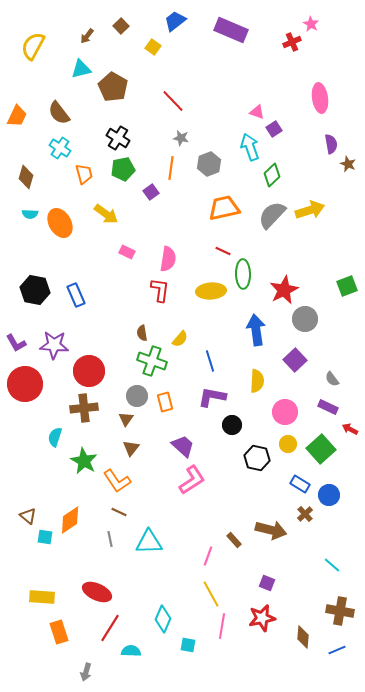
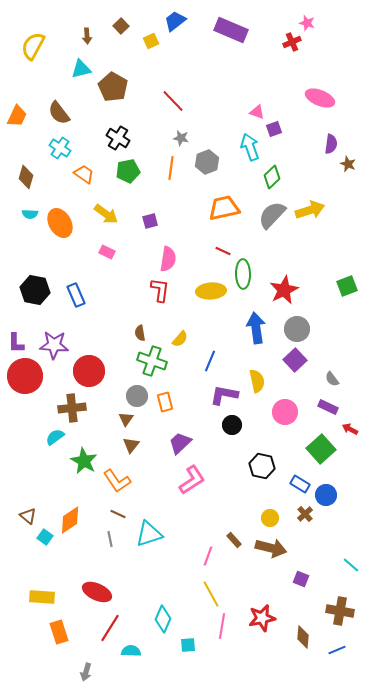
pink star at (311, 24): moved 4 px left, 1 px up; rotated 14 degrees counterclockwise
brown arrow at (87, 36): rotated 42 degrees counterclockwise
yellow square at (153, 47): moved 2 px left, 6 px up; rotated 28 degrees clockwise
pink ellipse at (320, 98): rotated 60 degrees counterclockwise
purple square at (274, 129): rotated 14 degrees clockwise
purple semicircle at (331, 144): rotated 18 degrees clockwise
gray hexagon at (209, 164): moved 2 px left, 2 px up
green pentagon at (123, 169): moved 5 px right, 2 px down
orange trapezoid at (84, 174): rotated 40 degrees counterclockwise
green diamond at (272, 175): moved 2 px down
purple square at (151, 192): moved 1 px left, 29 px down; rotated 21 degrees clockwise
pink rectangle at (127, 252): moved 20 px left
gray circle at (305, 319): moved 8 px left, 10 px down
blue arrow at (256, 330): moved 2 px up
brown semicircle at (142, 333): moved 2 px left
purple L-shape at (16, 343): rotated 30 degrees clockwise
blue line at (210, 361): rotated 40 degrees clockwise
yellow semicircle at (257, 381): rotated 15 degrees counterclockwise
red circle at (25, 384): moved 8 px up
purple L-shape at (212, 397): moved 12 px right, 2 px up
brown cross at (84, 408): moved 12 px left
cyan semicircle at (55, 437): rotated 36 degrees clockwise
yellow circle at (288, 444): moved 18 px left, 74 px down
purple trapezoid at (183, 446): moved 3 px left, 3 px up; rotated 85 degrees counterclockwise
brown triangle at (131, 448): moved 3 px up
black hexagon at (257, 458): moved 5 px right, 8 px down
blue circle at (329, 495): moved 3 px left
brown line at (119, 512): moved 1 px left, 2 px down
brown arrow at (271, 530): moved 18 px down
cyan square at (45, 537): rotated 28 degrees clockwise
cyan triangle at (149, 542): moved 8 px up; rotated 16 degrees counterclockwise
cyan line at (332, 565): moved 19 px right
purple square at (267, 583): moved 34 px right, 4 px up
cyan square at (188, 645): rotated 14 degrees counterclockwise
